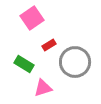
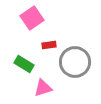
red rectangle: rotated 24 degrees clockwise
